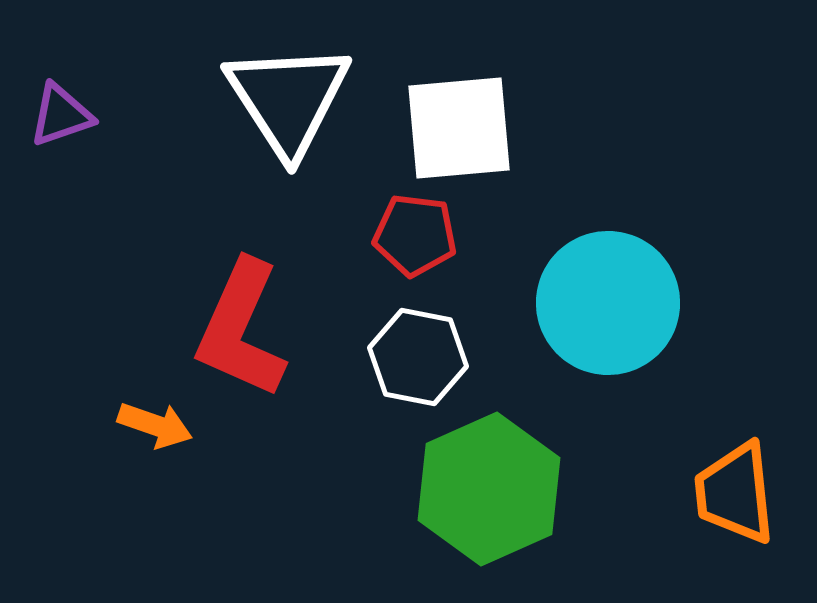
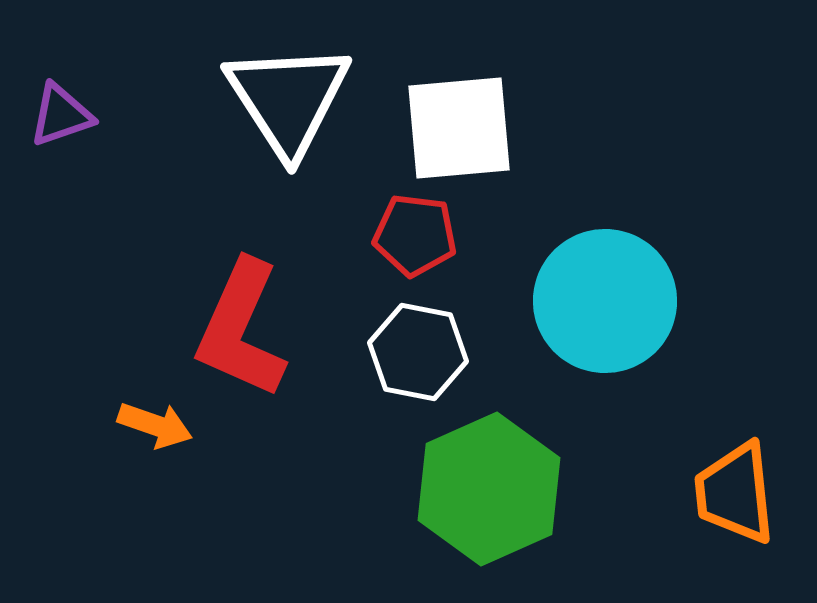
cyan circle: moved 3 px left, 2 px up
white hexagon: moved 5 px up
